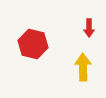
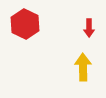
red hexagon: moved 8 px left, 20 px up; rotated 12 degrees clockwise
